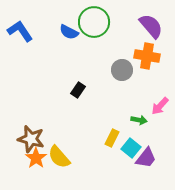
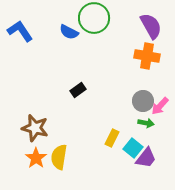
green circle: moved 4 px up
purple semicircle: rotated 12 degrees clockwise
gray circle: moved 21 px right, 31 px down
black rectangle: rotated 21 degrees clockwise
green arrow: moved 7 px right, 3 px down
brown star: moved 4 px right, 11 px up
cyan square: moved 2 px right
yellow semicircle: rotated 50 degrees clockwise
